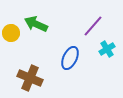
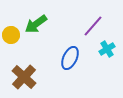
green arrow: rotated 60 degrees counterclockwise
yellow circle: moved 2 px down
brown cross: moved 6 px left, 1 px up; rotated 20 degrees clockwise
